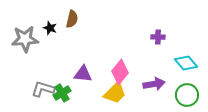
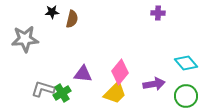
black star: moved 2 px right, 16 px up; rotated 24 degrees counterclockwise
purple cross: moved 24 px up
green circle: moved 1 px left, 1 px down
